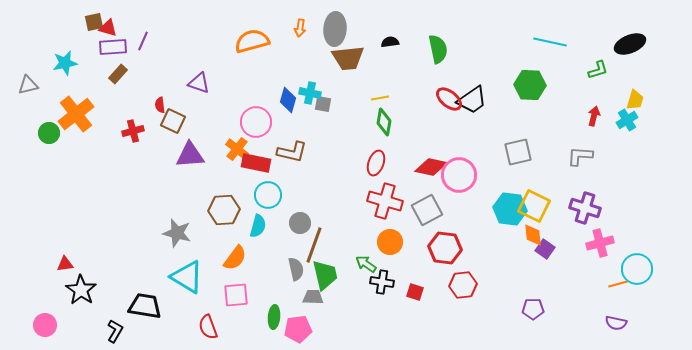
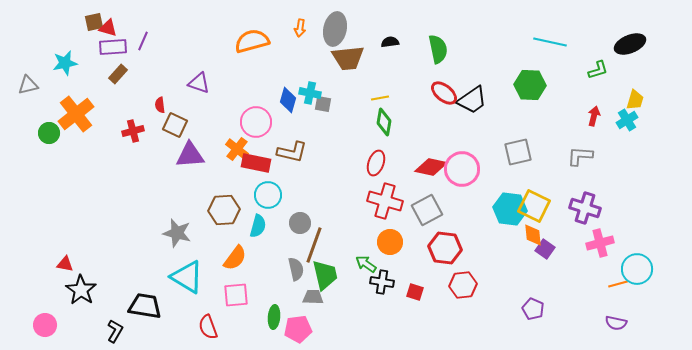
gray ellipse at (335, 29): rotated 8 degrees clockwise
red ellipse at (449, 99): moved 5 px left, 6 px up
brown square at (173, 121): moved 2 px right, 4 px down
pink circle at (459, 175): moved 3 px right, 6 px up
red triangle at (65, 264): rotated 18 degrees clockwise
purple pentagon at (533, 309): rotated 25 degrees clockwise
